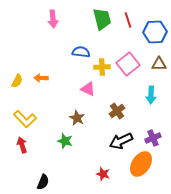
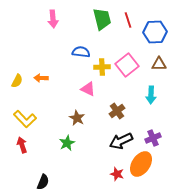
pink square: moved 1 px left, 1 px down
green star: moved 2 px right, 2 px down; rotated 28 degrees clockwise
red star: moved 14 px right
